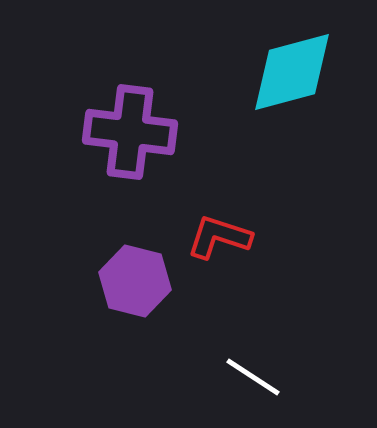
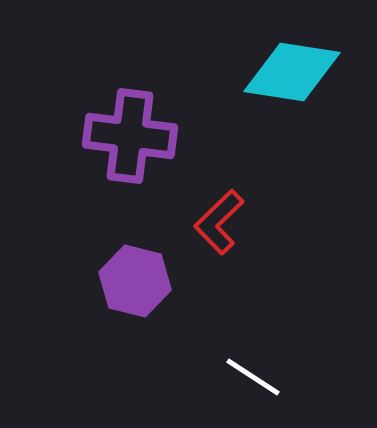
cyan diamond: rotated 24 degrees clockwise
purple cross: moved 4 px down
red L-shape: moved 15 px up; rotated 62 degrees counterclockwise
